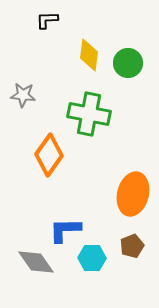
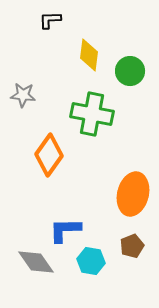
black L-shape: moved 3 px right
green circle: moved 2 px right, 8 px down
green cross: moved 3 px right
cyan hexagon: moved 1 px left, 3 px down; rotated 8 degrees clockwise
